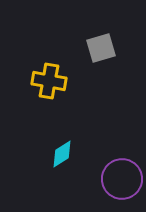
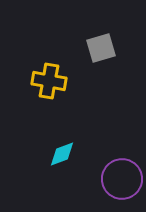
cyan diamond: rotated 12 degrees clockwise
